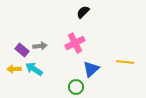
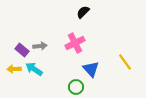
yellow line: rotated 48 degrees clockwise
blue triangle: rotated 30 degrees counterclockwise
